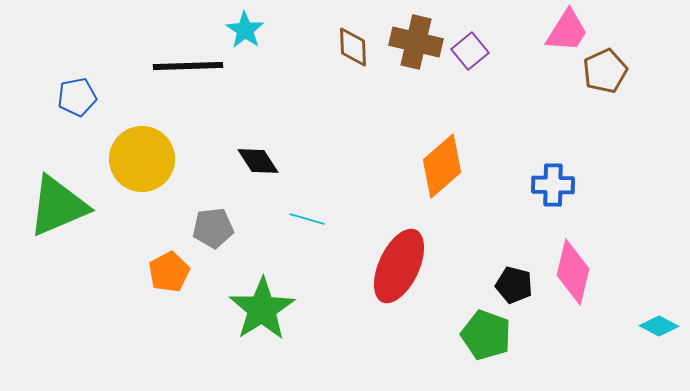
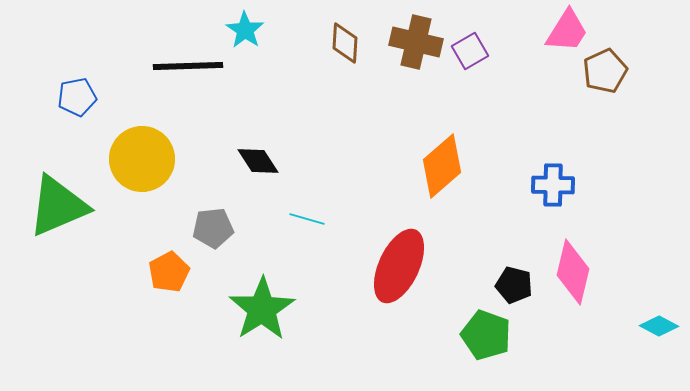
brown diamond: moved 8 px left, 4 px up; rotated 6 degrees clockwise
purple square: rotated 9 degrees clockwise
